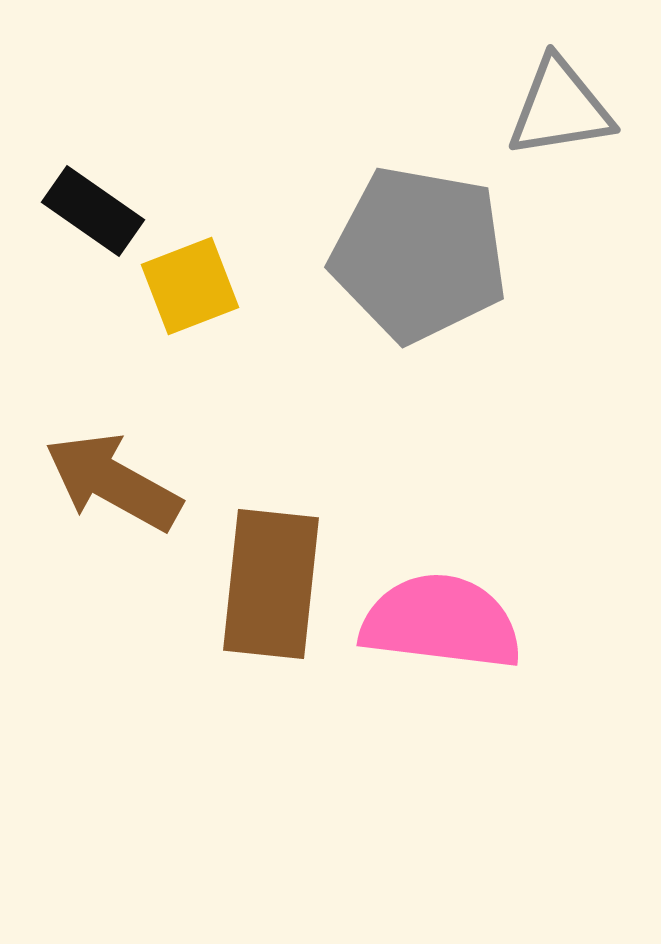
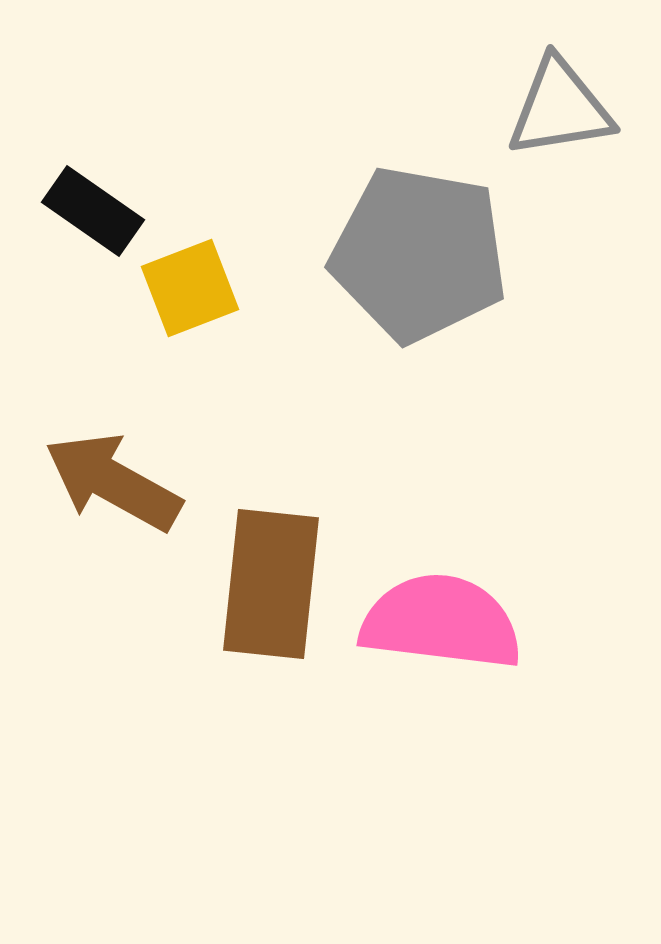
yellow square: moved 2 px down
